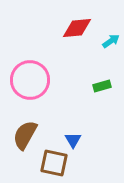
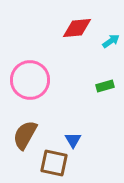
green rectangle: moved 3 px right
